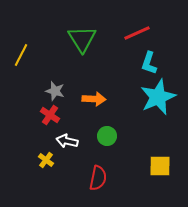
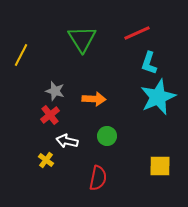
red cross: rotated 18 degrees clockwise
